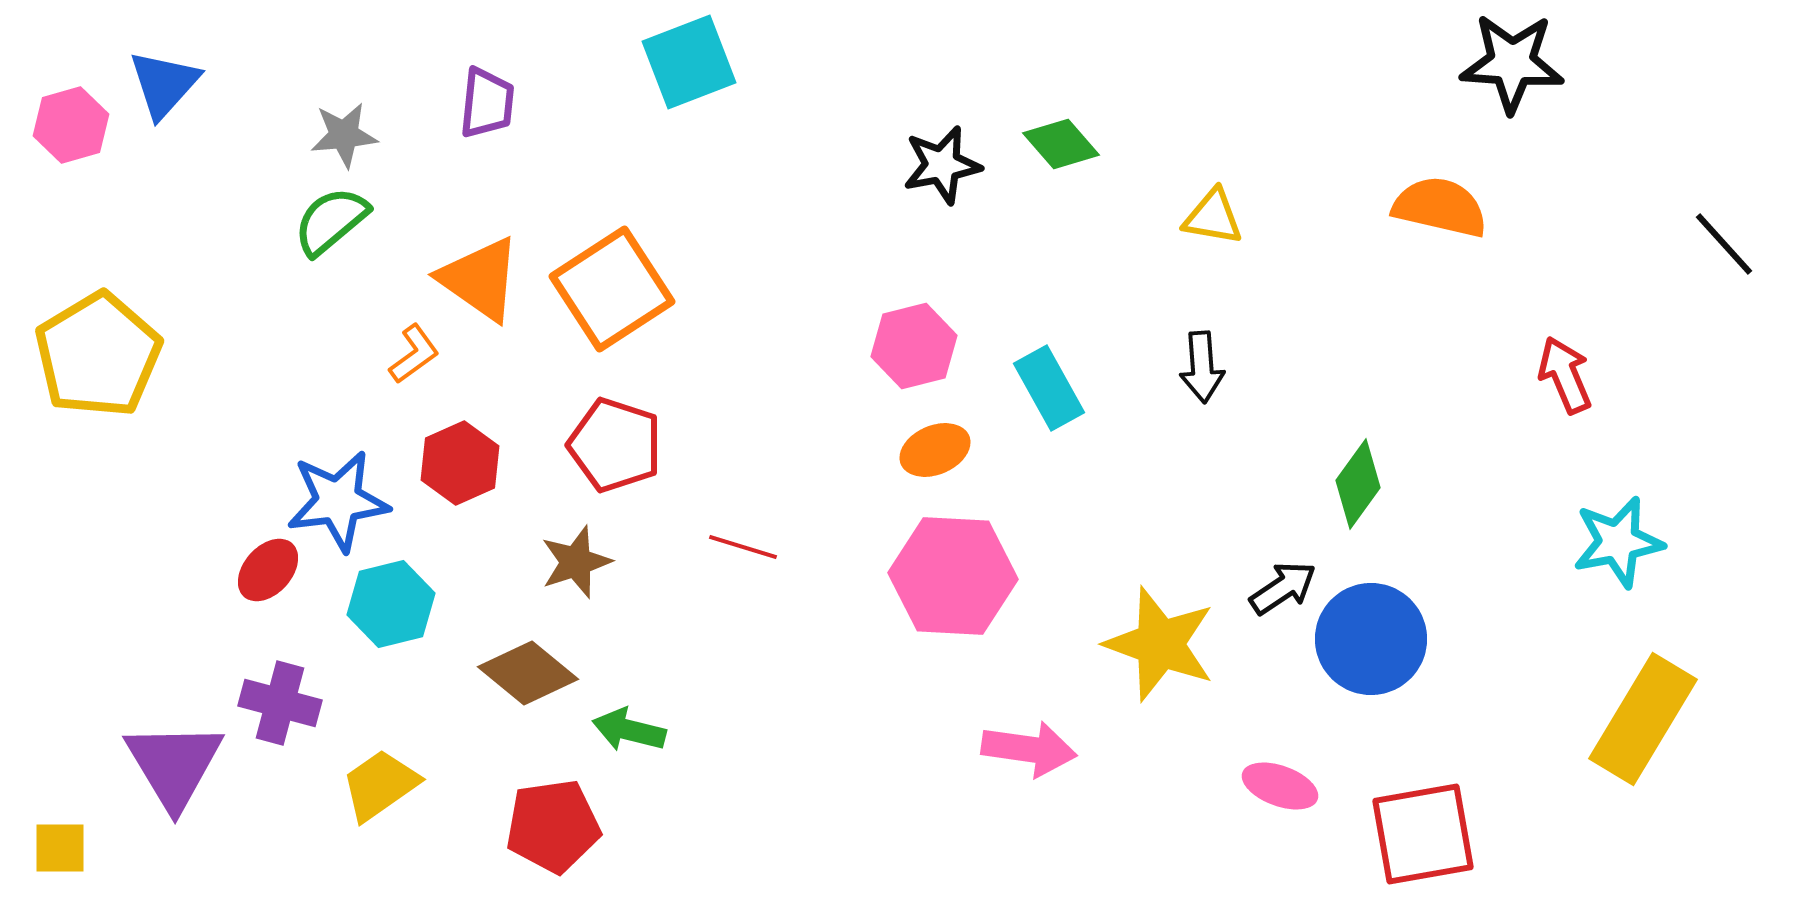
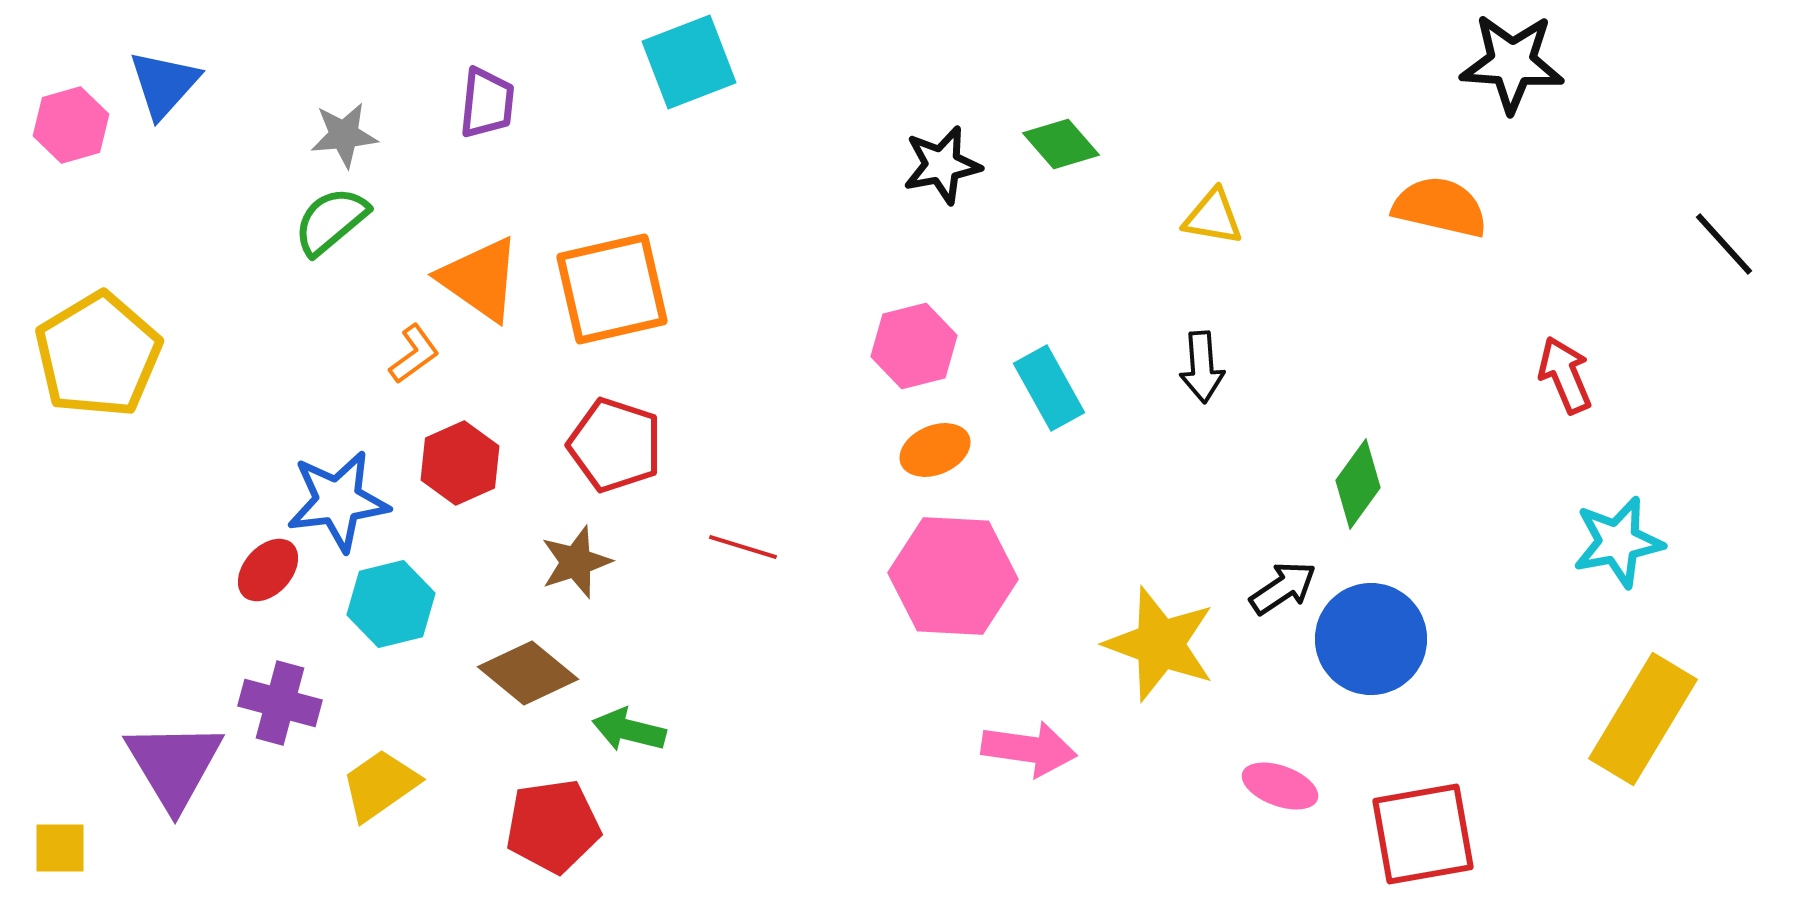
orange square at (612, 289): rotated 20 degrees clockwise
